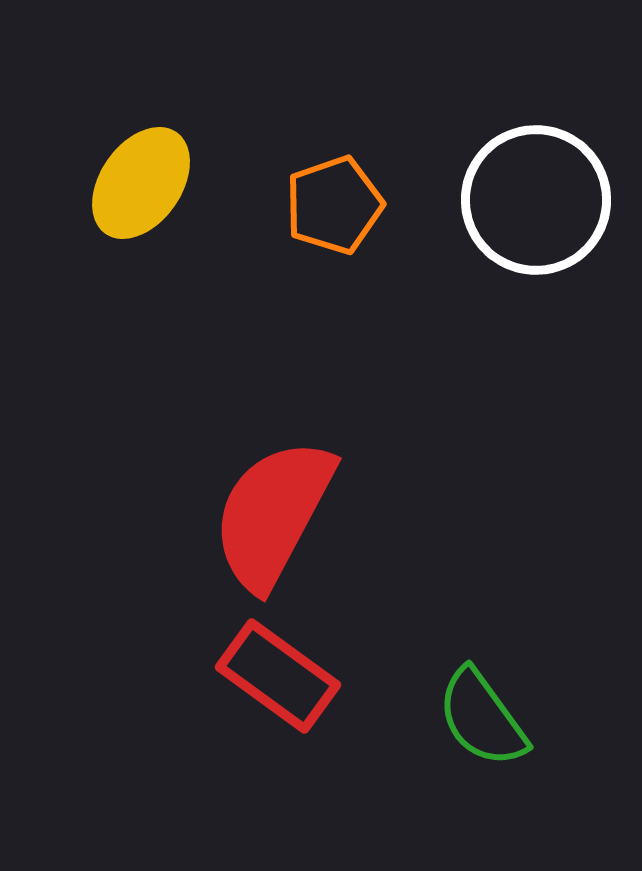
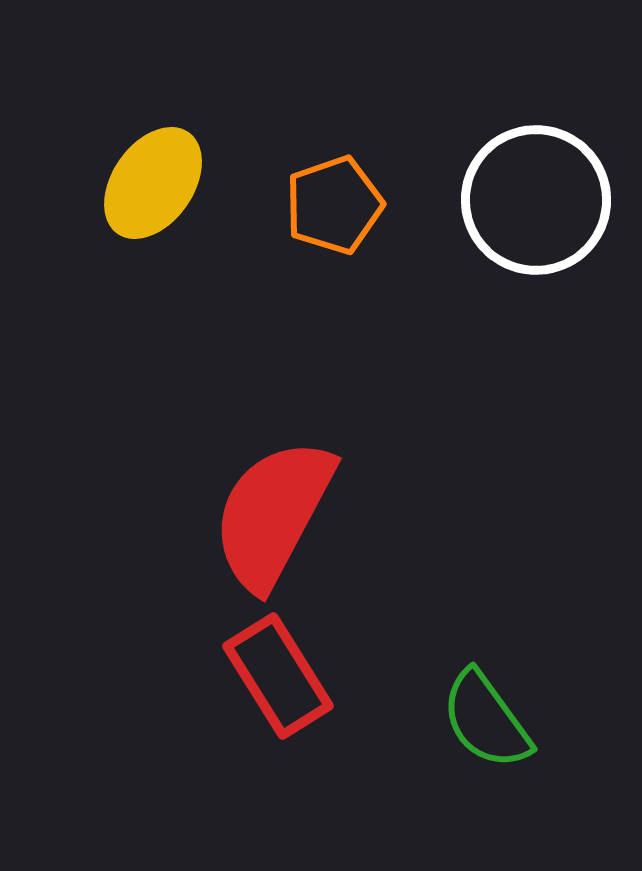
yellow ellipse: moved 12 px right
red rectangle: rotated 22 degrees clockwise
green semicircle: moved 4 px right, 2 px down
